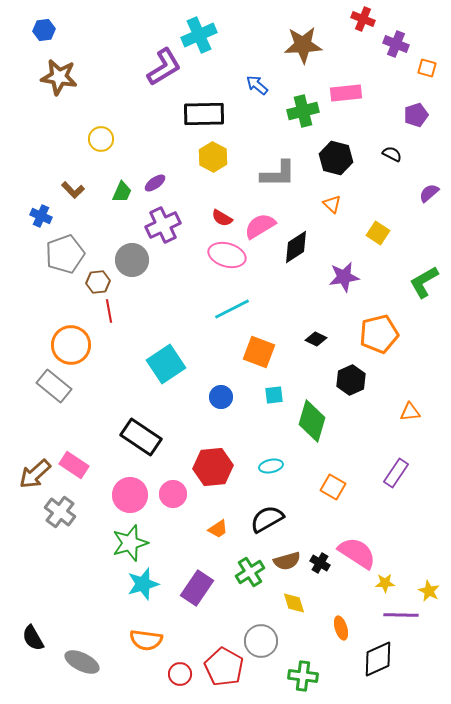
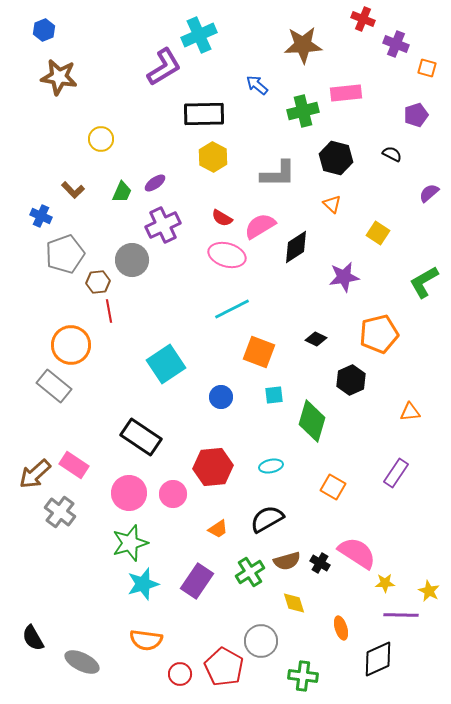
blue hexagon at (44, 30): rotated 15 degrees counterclockwise
pink circle at (130, 495): moved 1 px left, 2 px up
purple rectangle at (197, 588): moved 7 px up
